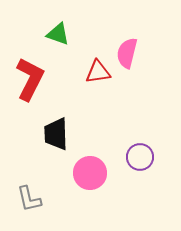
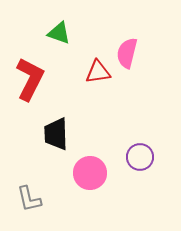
green triangle: moved 1 px right, 1 px up
